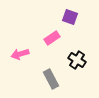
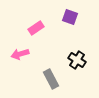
pink rectangle: moved 16 px left, 10 px up
